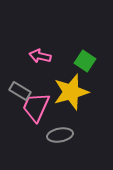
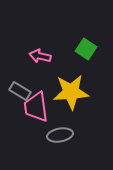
green square: moved 1 px right, 12 px up
yellow star: rotated 12 degrees clockwise
pink trapezoid: rotated 32 degrees counterclockwise
